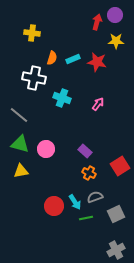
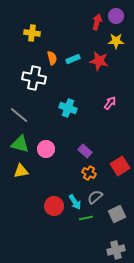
purple circle: moved 1 px right, 1 px down
orange semicircle: rotated 32 degrees counterclockwise
red star: moved 2 px right, 1 px up
cyan cross: moved 6 px right, 10 px down
pink arrow: moved 12 px right, 1 px up
gray semicircle: rotated 21 degrees counterclockwise
gray square: moved 1 px right
gray cross: rotated 12 degrees clockwise
